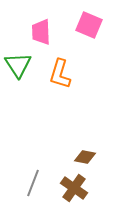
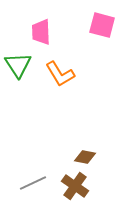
pink square: moved 13 px right; rotated 8 degrees counterclockwise
orange L-shape: rotated 48 degrees counterclockwise
gray line: rotated 44 degrees clockwise
brown cross: moved 1 px right, 2 px up
